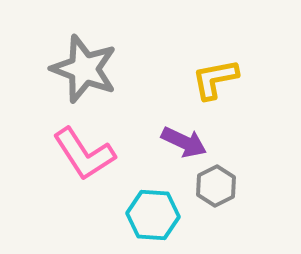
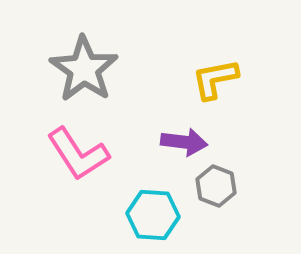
gray star: rotated 14 degrees clockwise
purple arrow: rotated 18 degrees counterclockwise
pink L-shape: moved 6 px left
gray hexagon: rotated 12 degrees counterclockwise
